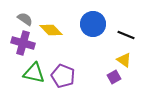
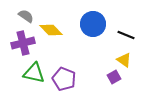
gray semicircle: moved 1 px right, 3 px up
purple cross: rotated 30 degrees counterclockwise
purple pentagon: moved 1 px right, 3 px down
